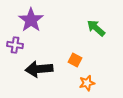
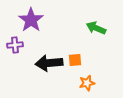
green arrow: rotated 18 degrees counterclockwise
purple cross: rotated 14 degrees counterclockwise
orange square: rotated 32 degrees counterclockwise
black arrow: moved 10 px right, 6 px up
